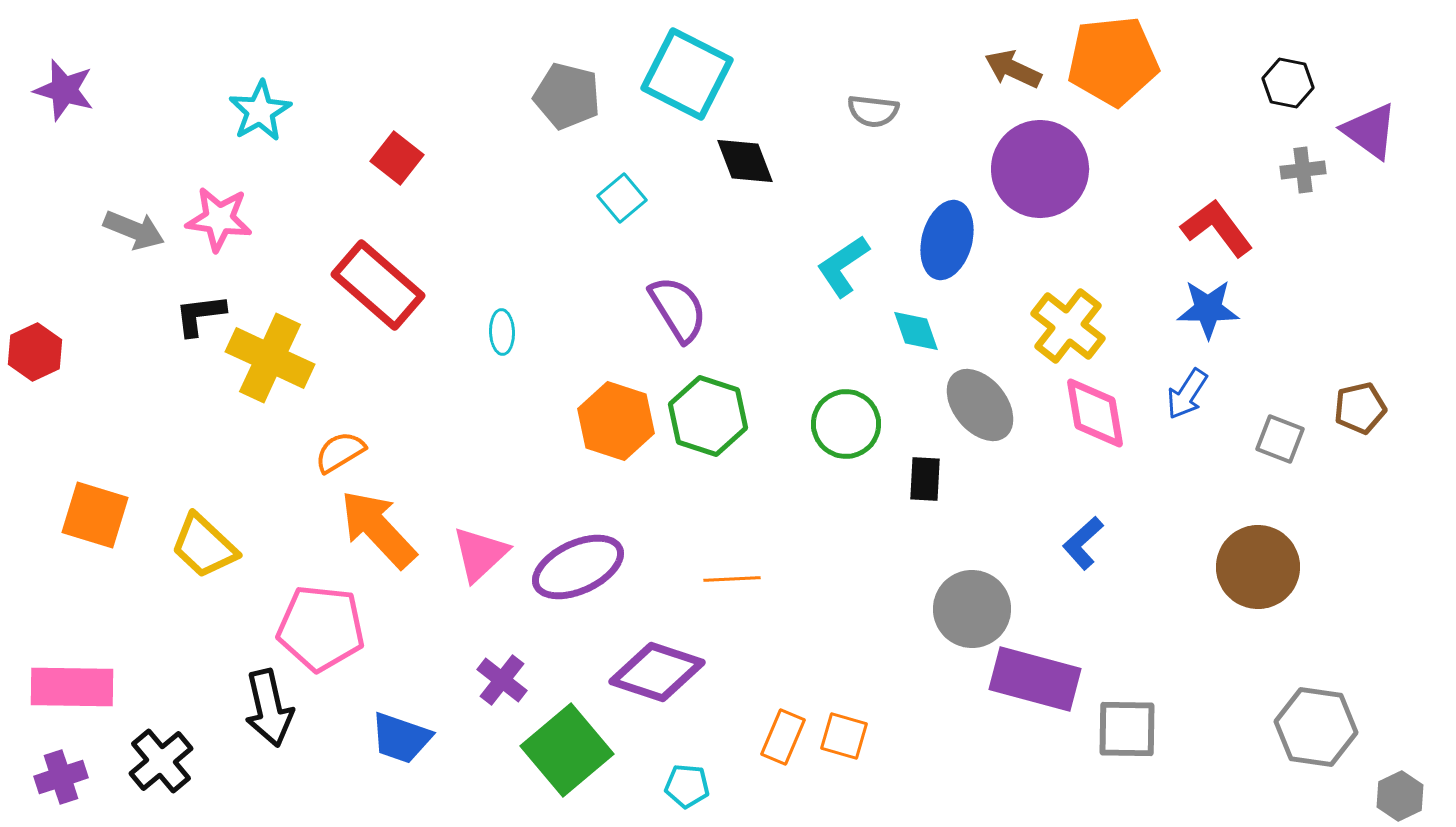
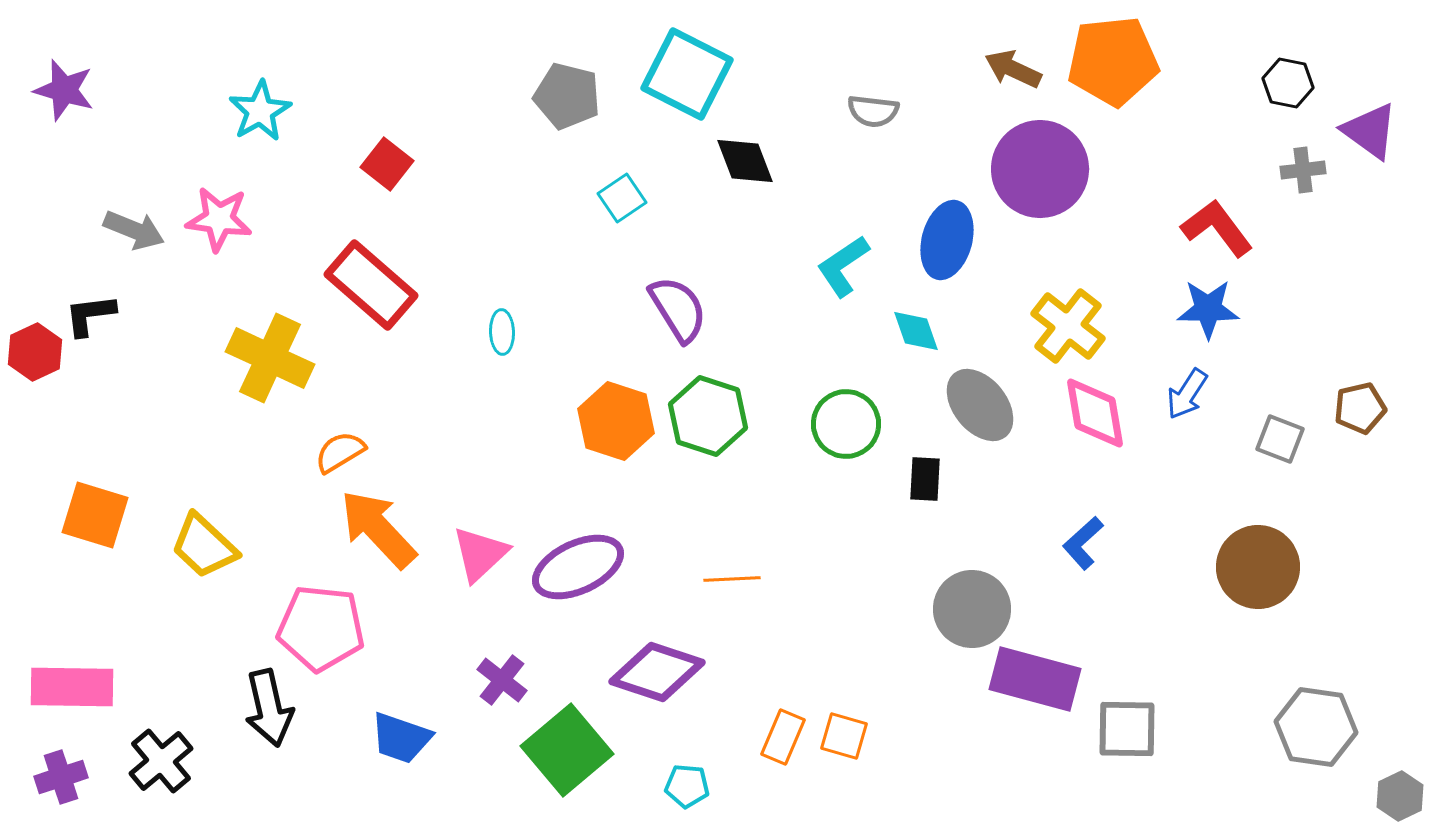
red square at (397, 158): moved 10 px left, 6 px down
cyan square at (622, 198): rotated 6 degrees clockwise
red rectangle at (378, 285): moved 7 px left
black L-shape at (200, 315): moved 110 px left
